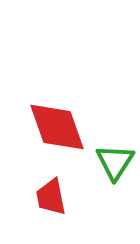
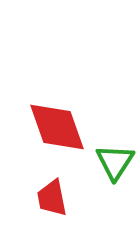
red trapezoid: moved 1 px right, 1 px down
